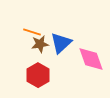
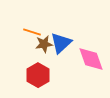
brown star: moved 4 px right
